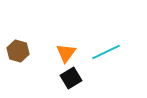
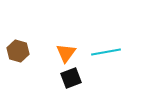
cyan line: rotated 16 degrees clockwise
black square: rotated 10 degrees clockwise
